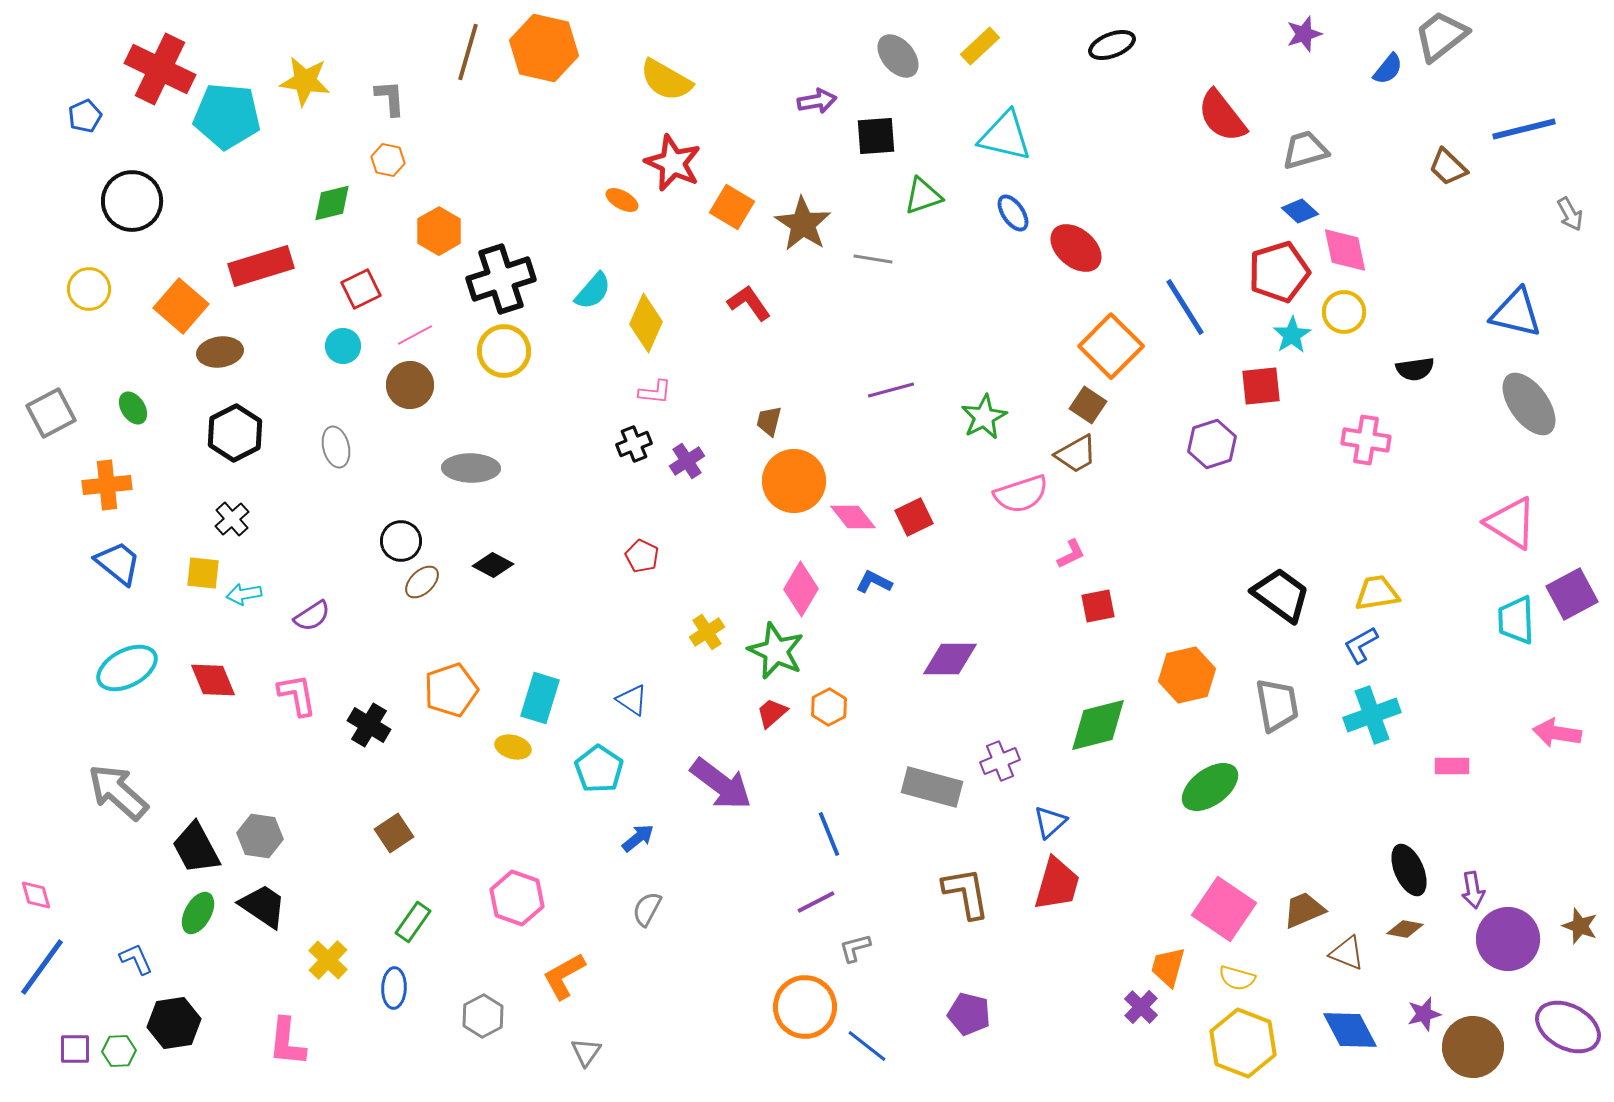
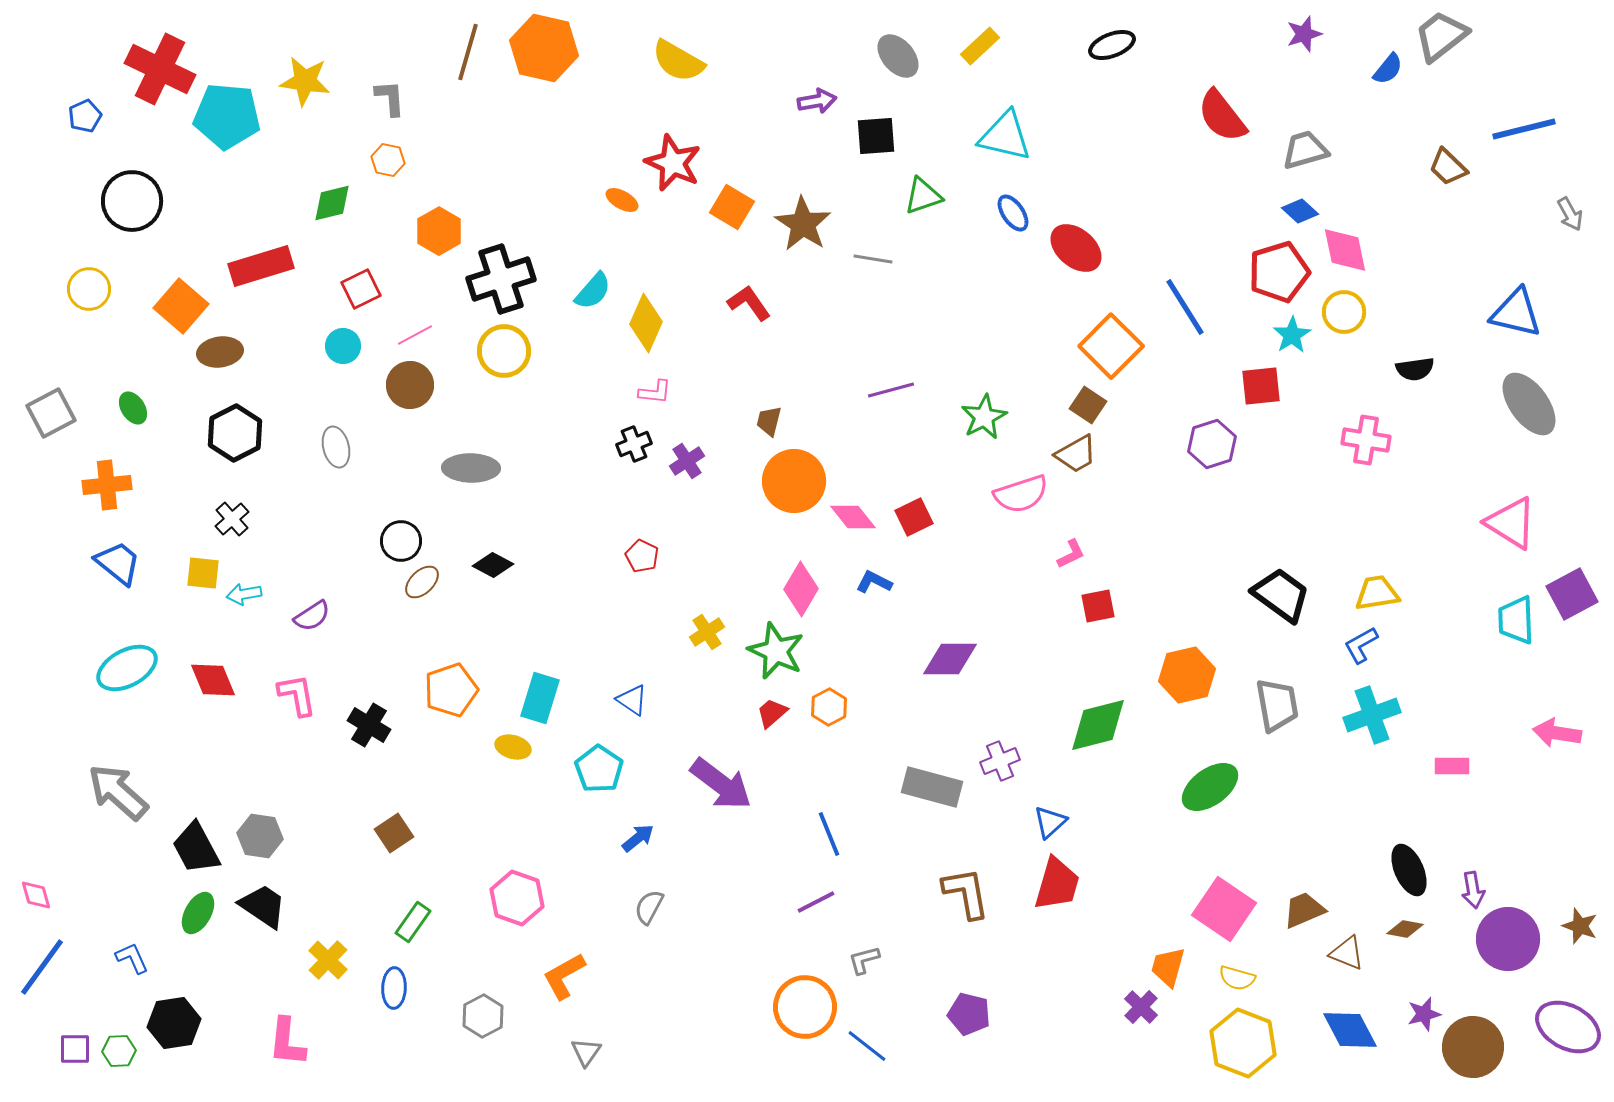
yellow semicircle at (666, 80): moved 12 px right, 19 px up
gray semicircle at (647, 909): moved 2 px right, 2 px up
gray L-shape at (855, 948): moved 9 px right, 12 px down
blue L-shape at (136, 959): moved 4 px left, 1 px up
